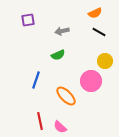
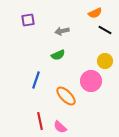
black line: moved 6 px right, 2 px up
